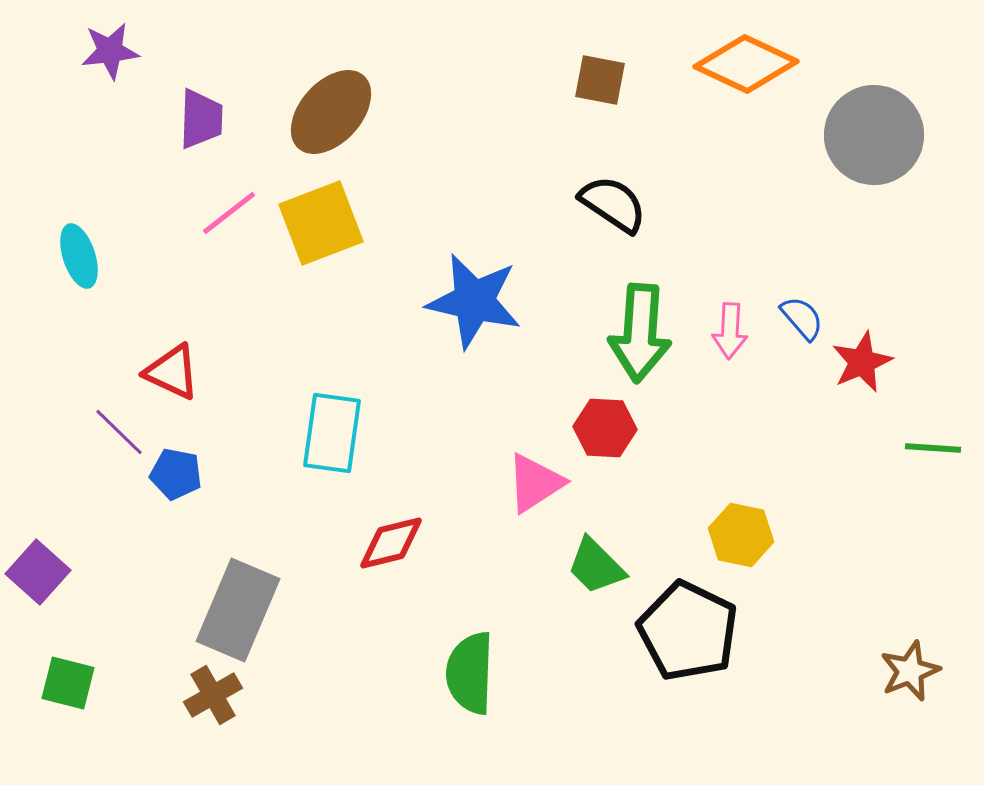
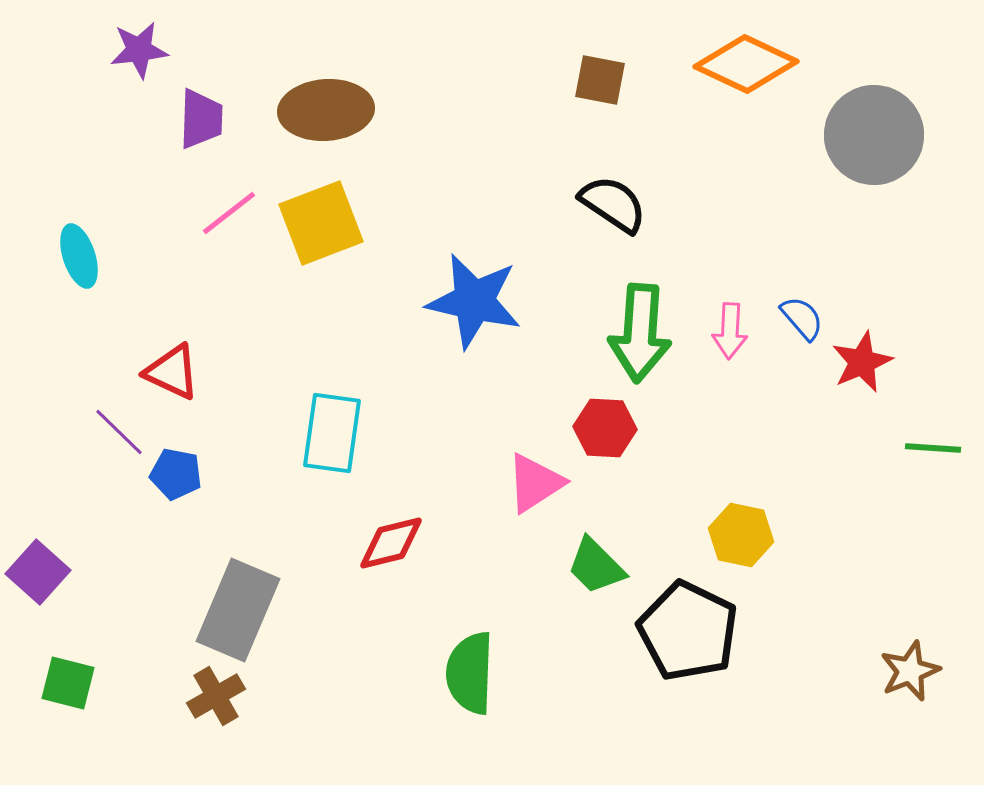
purple star: moved 29 px right, 1 px up
brown ellipse: moved 5 px left, 2 px up; rotated 44 degrees clockwise
brown cross: moved 3 px right, 1 px down
